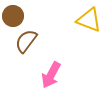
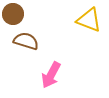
brown circle: moved 2 px up
brown semicircle: rotated 70 degrees clockwise
